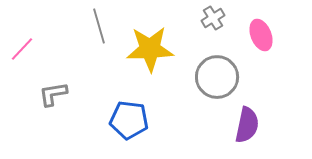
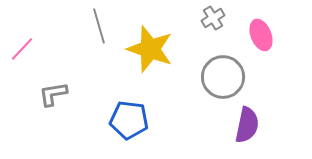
yellow star: rotated 21 degrees clockwise
gray circle: moved 6 px right
